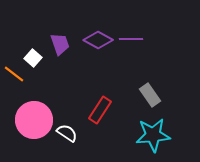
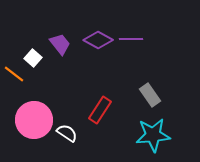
purple trapezoid: rotated 20 degrees counterclockwise
